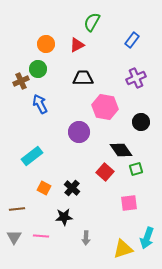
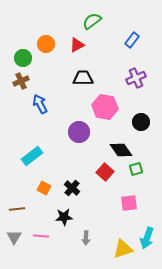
green semicircle: moved 1 px up; rotated 24 degrees clockwise
green circle: moved 15 px left, 11 px up
